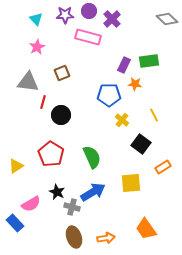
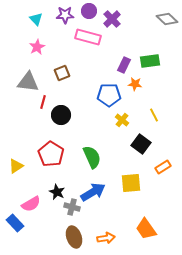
green rectangle: moved 1 px right
